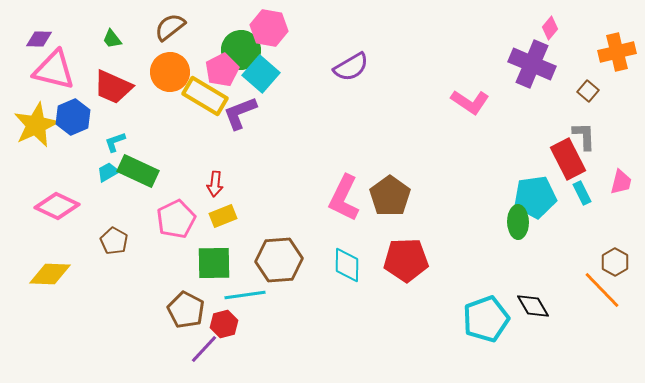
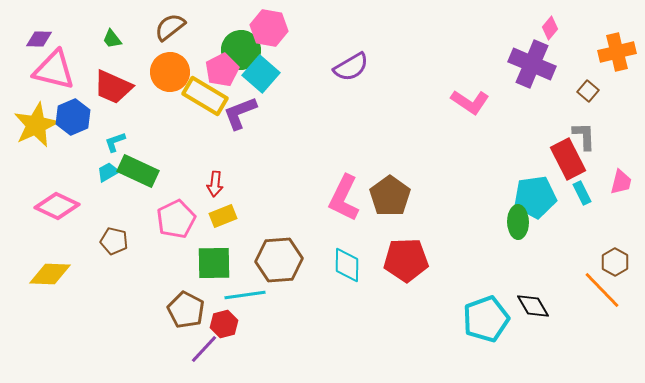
brown pentagon at (114, 241): rotated 16 degrees counterclockwise
